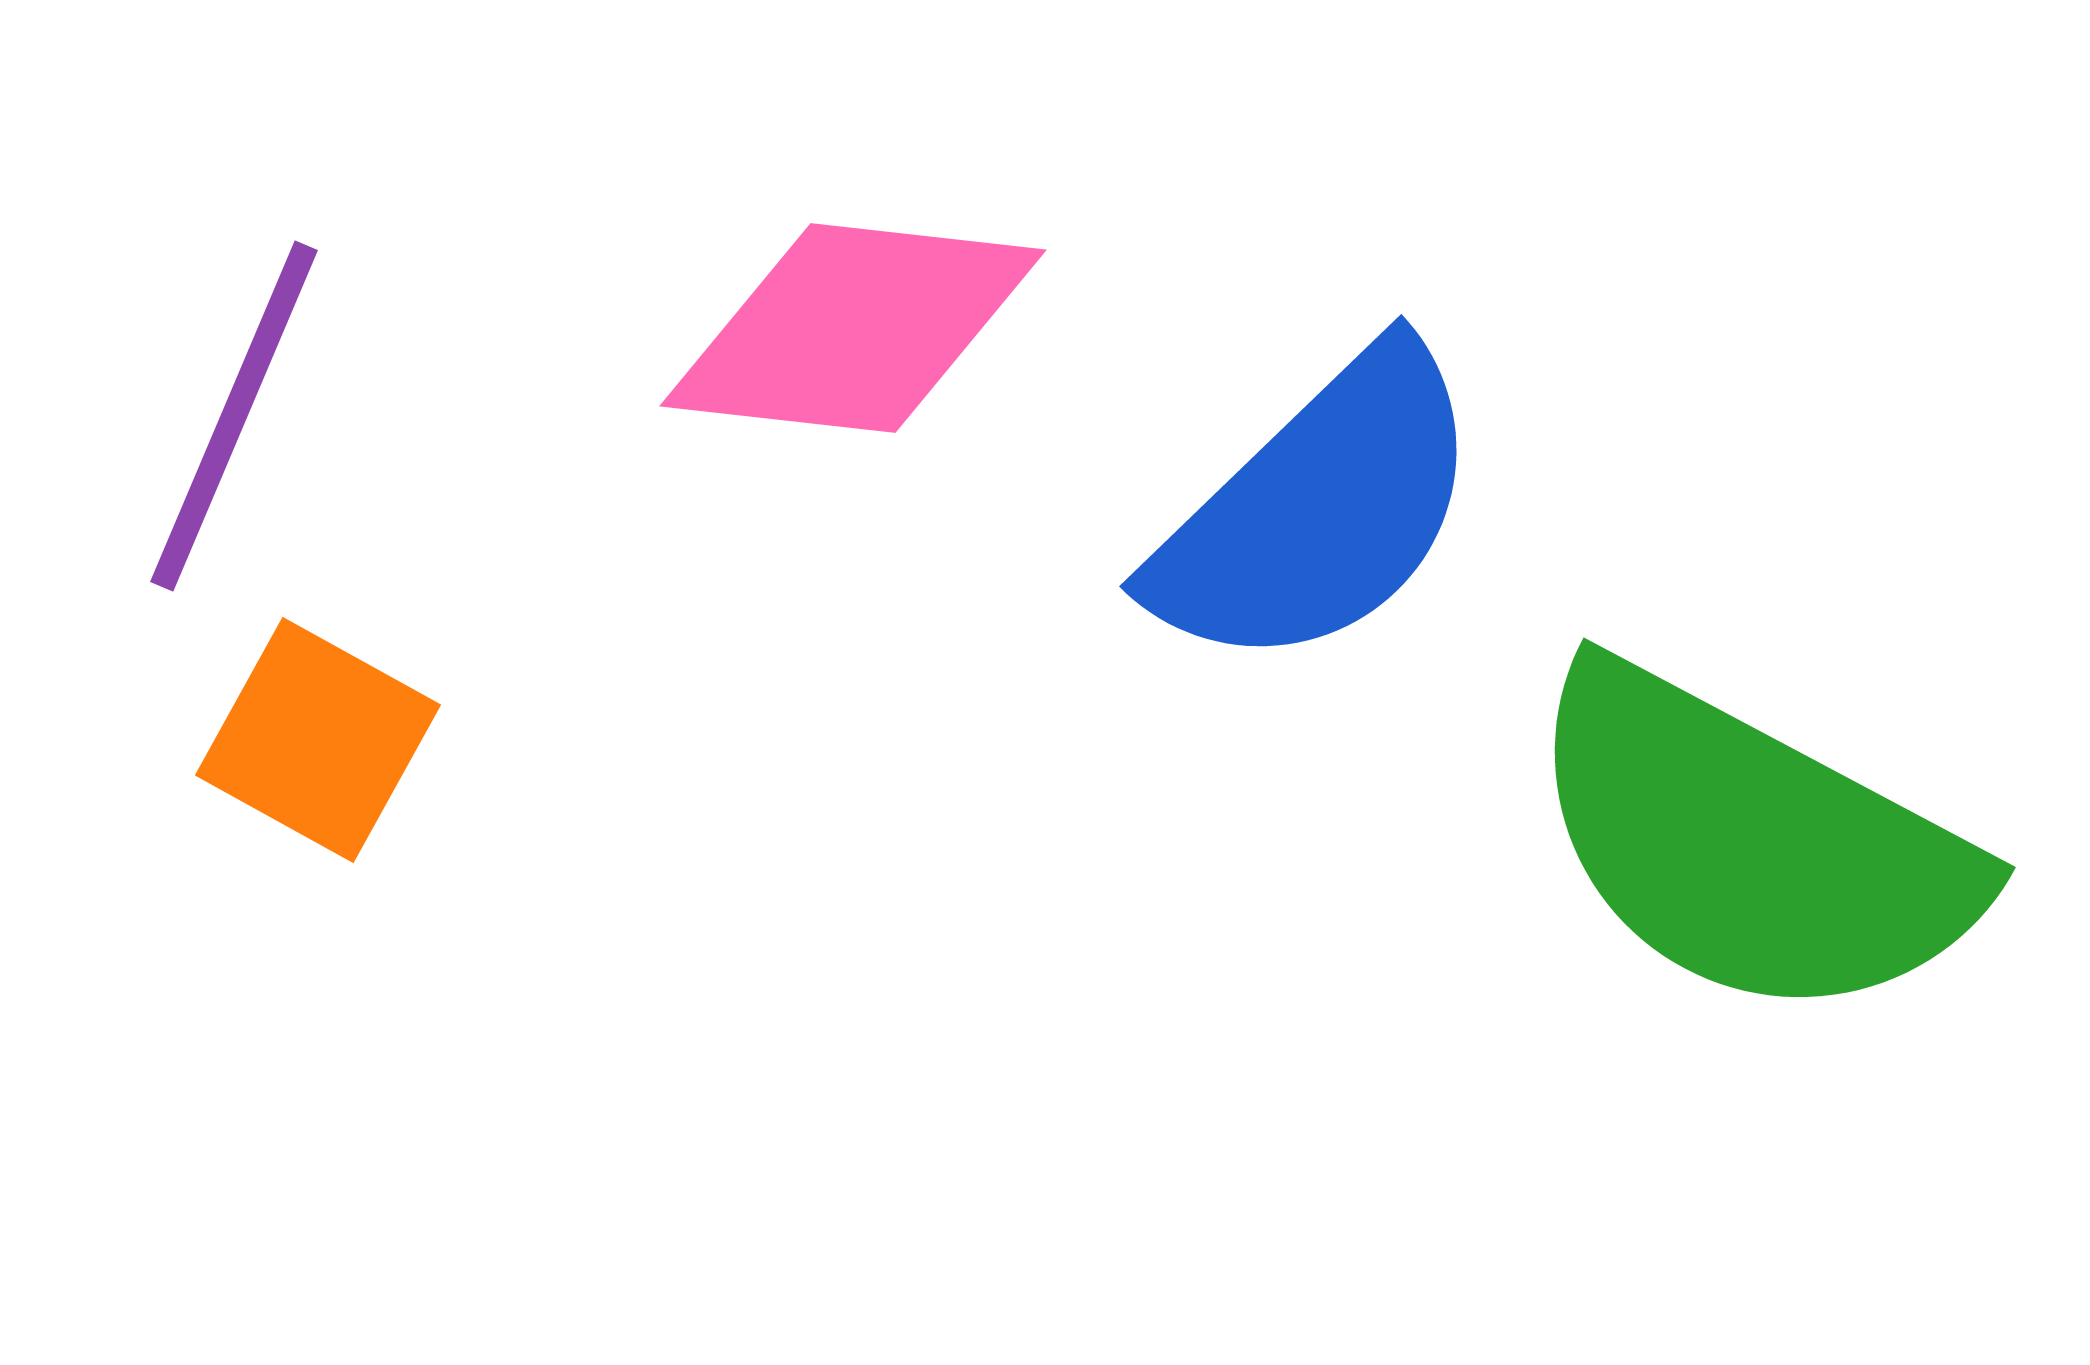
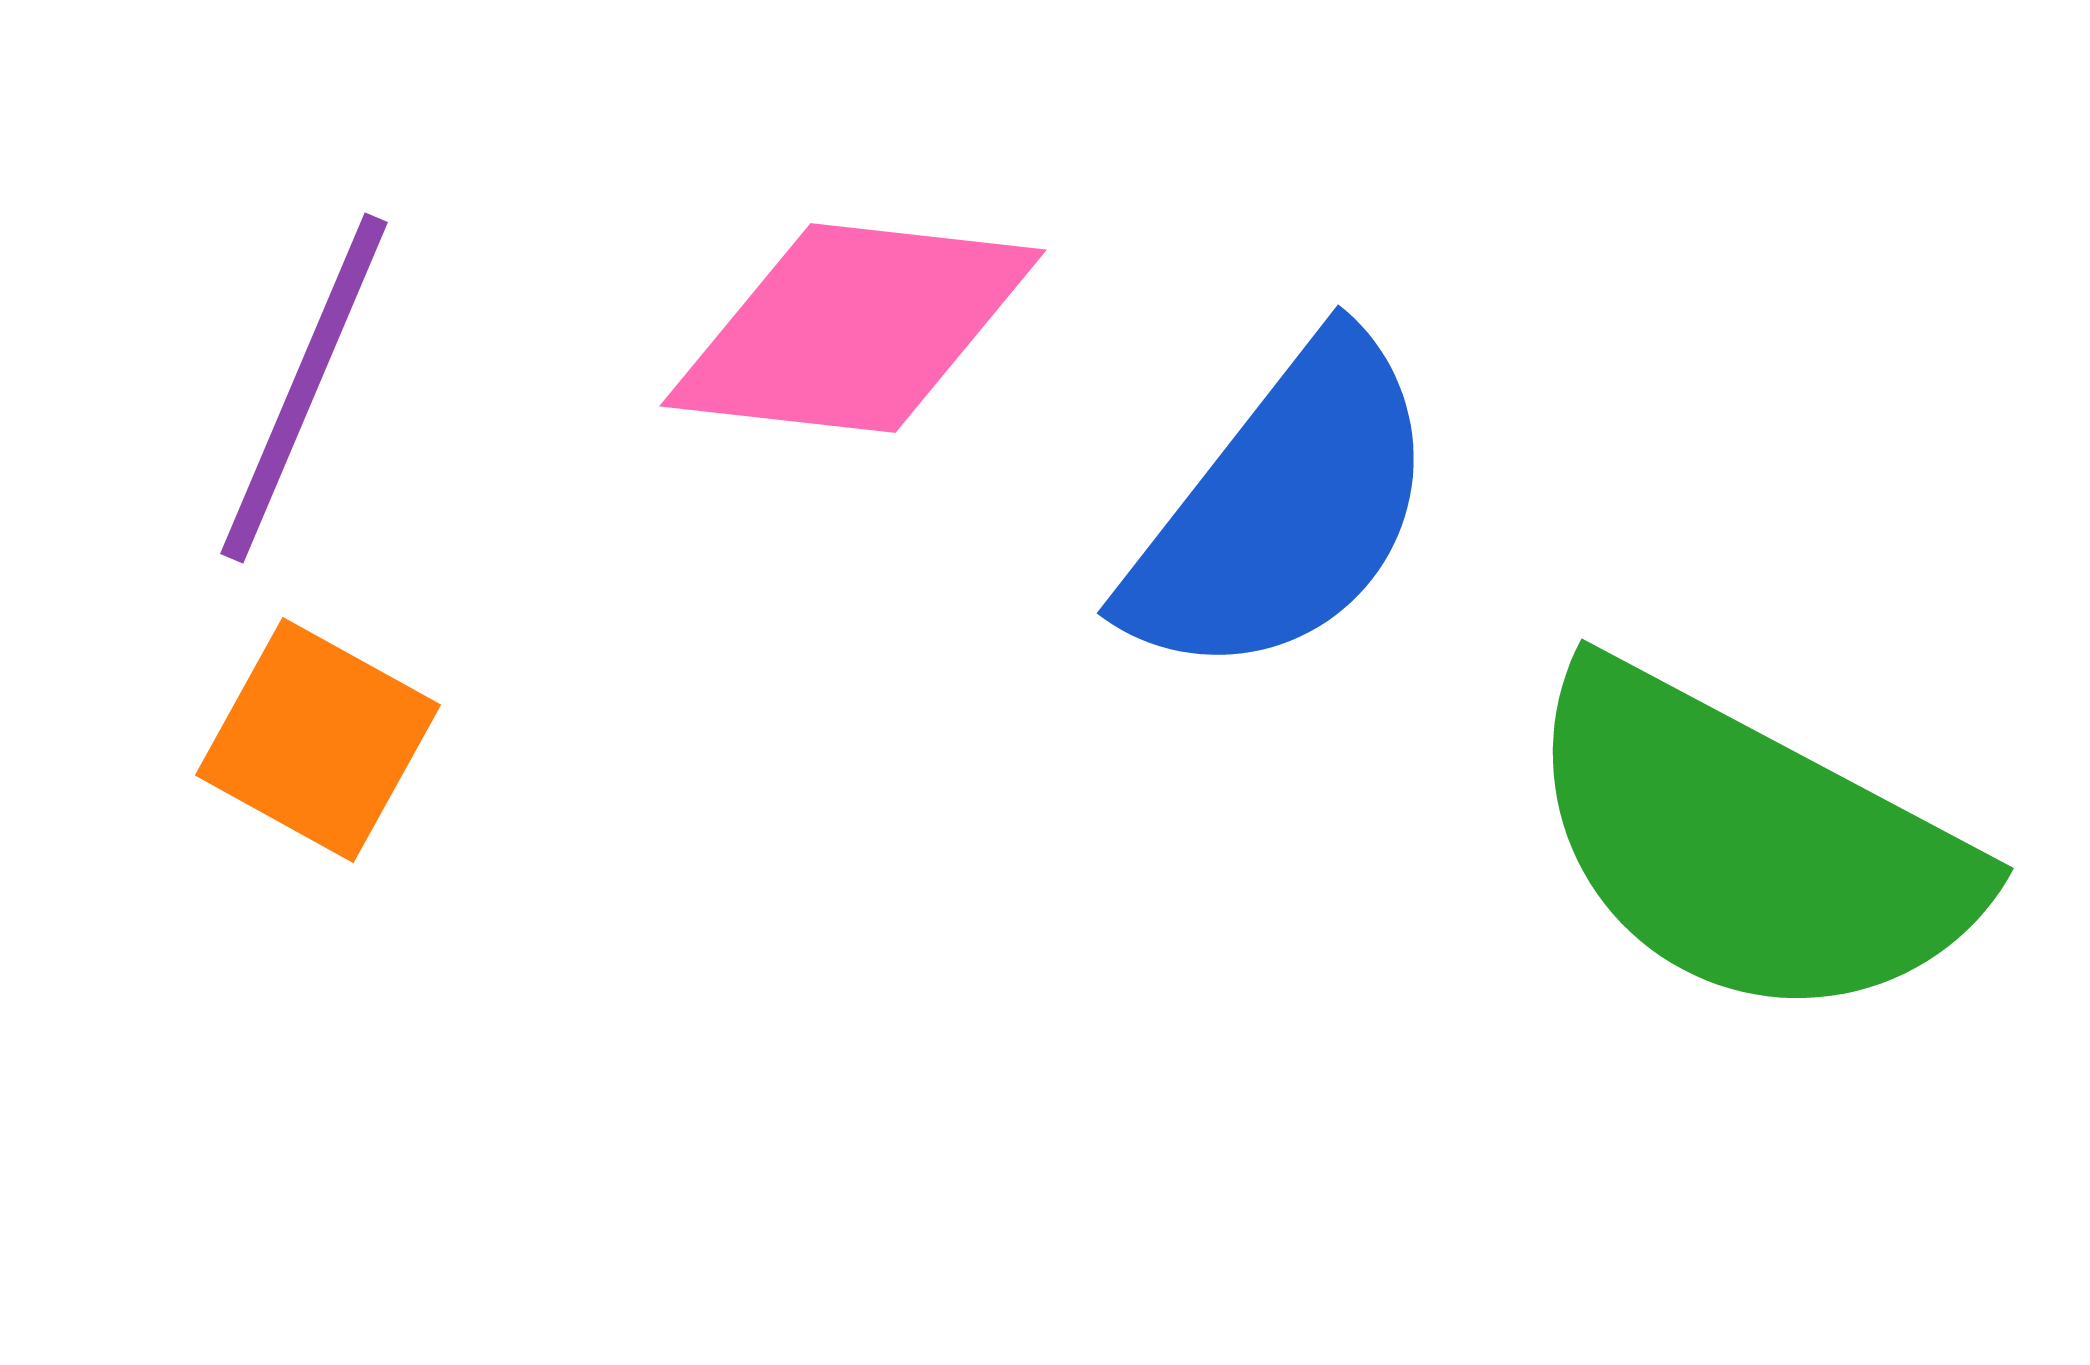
purple line: moved 70 px right, 28 px up
blue semicircle: moved 35 px left; rotated 8 degrees counterclockwise
green semicircle: moved 2 px left, 1 px down
